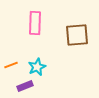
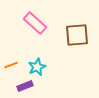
pink rectangle: rotated 50 degrees counterclockwise
